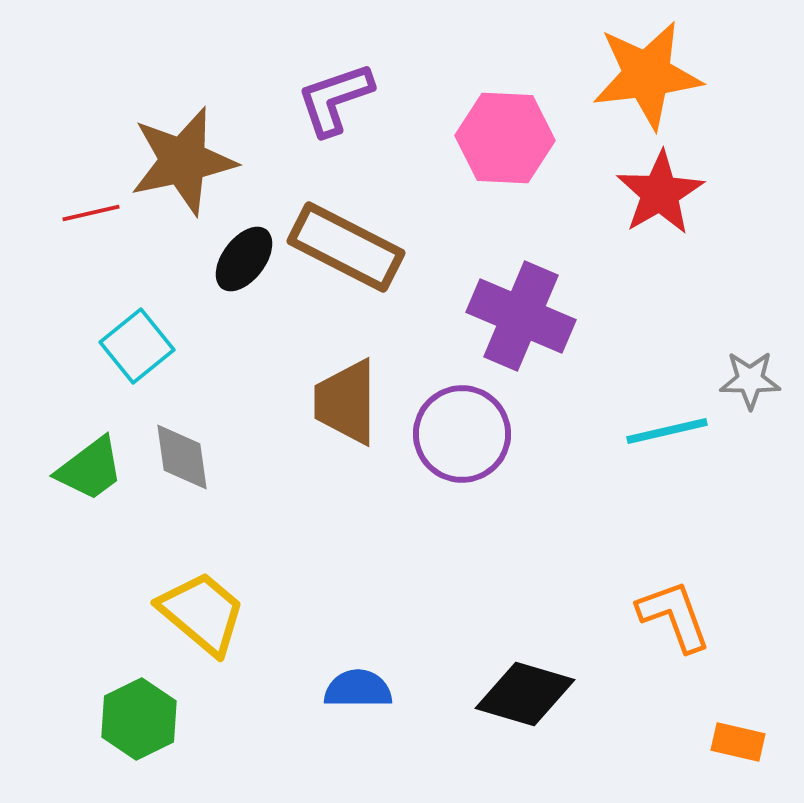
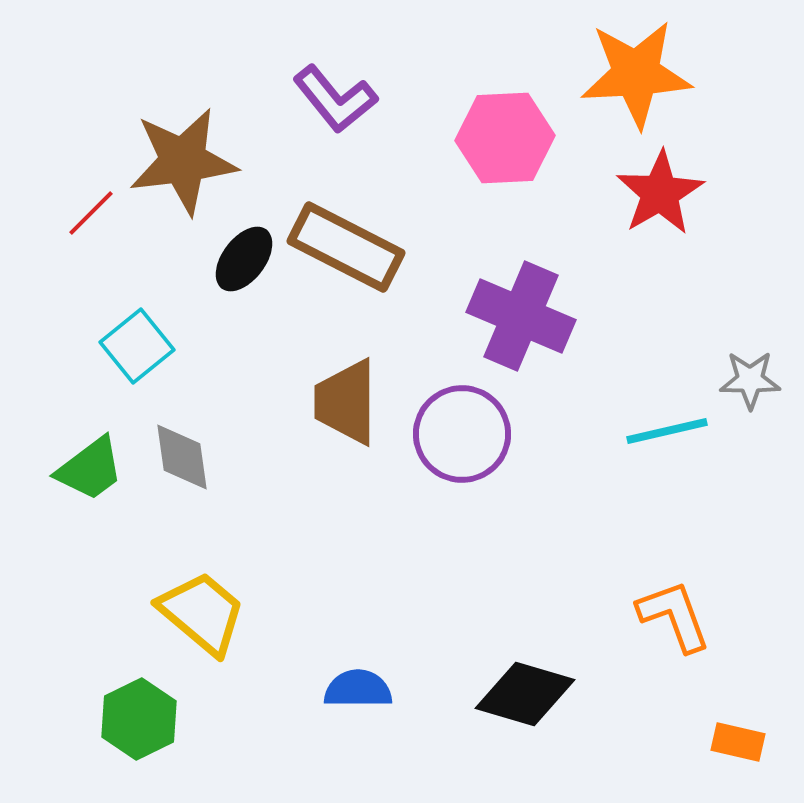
orange star: moved 11 px left, 1 px up; rotated 4 degrees clockwise
purple L-shape: rotated 110 degrees counterclockwise
pink hexagon: rotated 6 degrees counterclockwise
brown star: rotated 5 degrees clockwise
red line: rotated 32 degrees counterclockwise
